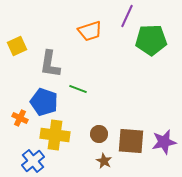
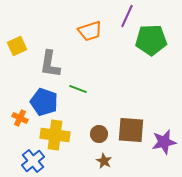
brown square: moved 11 px up
